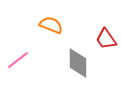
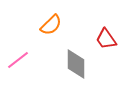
orange semicircle: rotated 115 degrees clockwise
gray diamond: moved 2 px left, 1 px down
